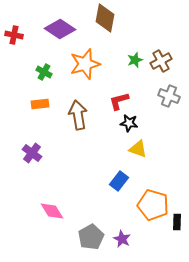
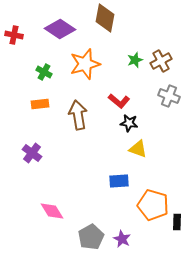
red L-shape: rotated 125 degrees counterclockwise
blue rectangle: rotated 48 degrees clockwise
